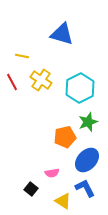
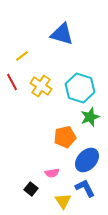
yellow line: rotated 48 degrees counterclockwise
yellow cross: moved 6 px down
cyan hexagon: rotated 16 degrees counterclockwise
green star: moved 2 px right, 5 px up
yellow triangle: rotated 24 degrees clockwise
